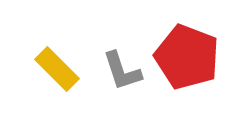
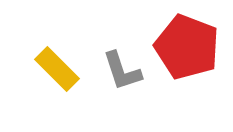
red pentagon: moved 10 px up
